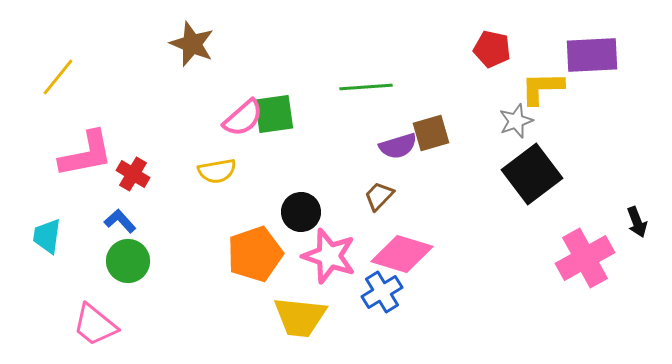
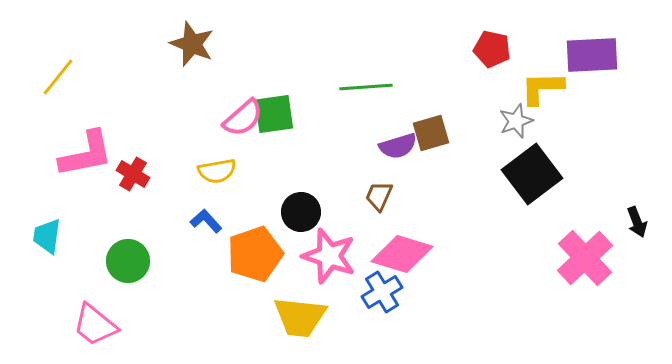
brown trapezoid: rotated 20 degrees counterclockwise
blue L-shape: moved 86 px right
pink cross: rotated 14 degrees counterclockwise
